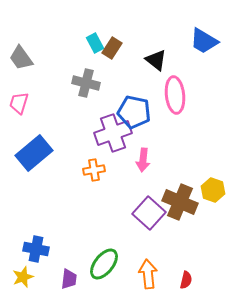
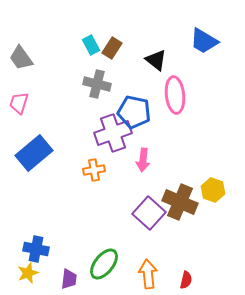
cyan rectangle: moved 4 px left, 2 px down
gray cross: moved 11 px right, 1 px down
yellow star: moved 5 px right, 4 px up
